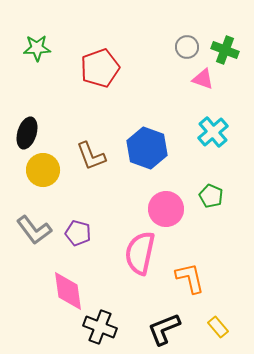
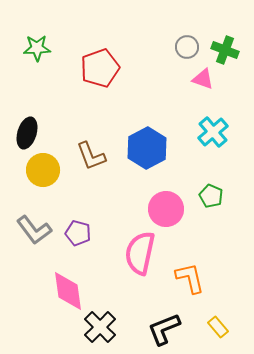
blue hexagon: rotated 12 degrees clockwise
black cross: rotated 24 degrees clockwise
